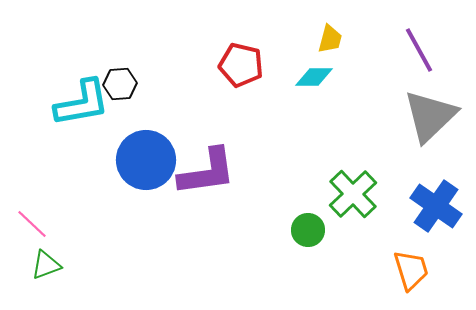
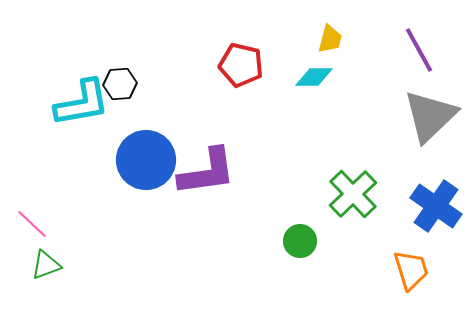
green circle: moved 8 px left, 11 px down
